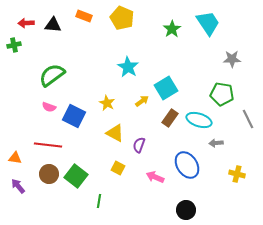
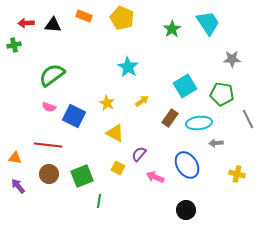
cyan square: moved 19 px right, 2 px up
cyan ellipse: moved 3 px down; rotated 25 degrees counterclockwise
purple semicircle: moved 9 px down; rotated 21 degrees clockwise
green square: moved 6 px right; rotated 30 degrees clockwise
